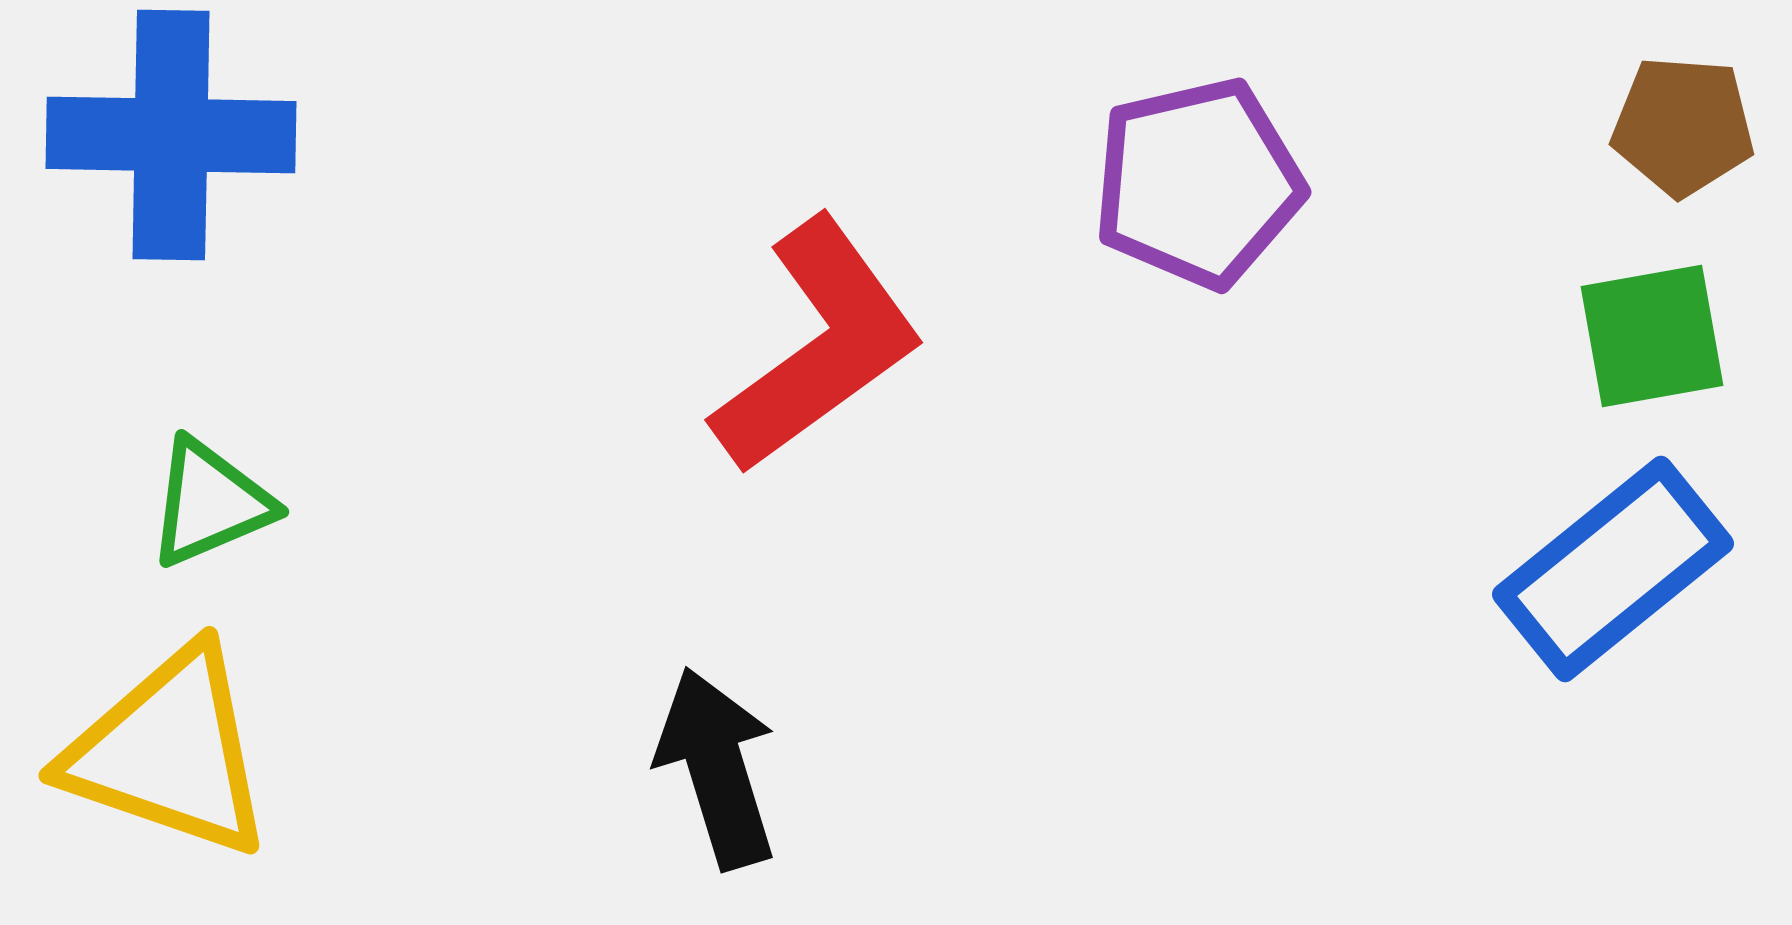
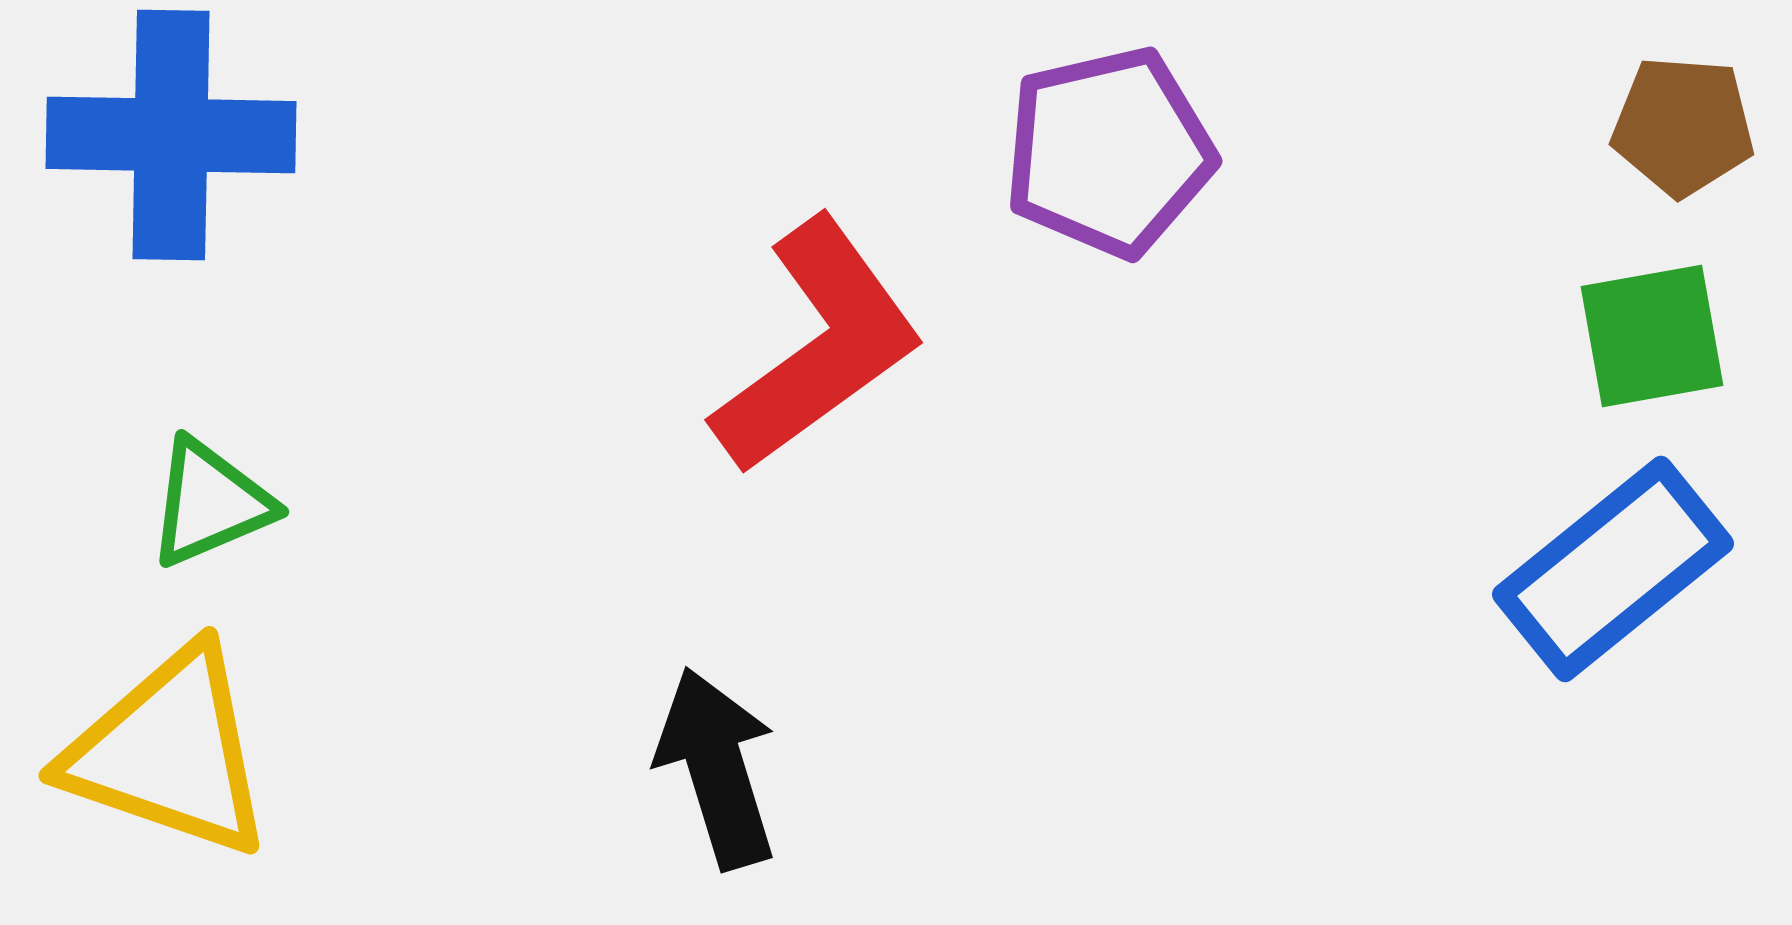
purple pentagon: moved 89 px left, 31 px up
